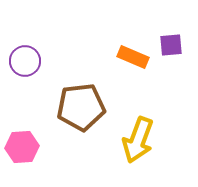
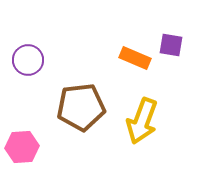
purple square: rotated 15 degrees clockwise
orange rectangle: moved 2 px right, 1 px down
purple circle: moved 3 px right, 1 px up
yellow arrow: moved 4 px right, 19 px up
